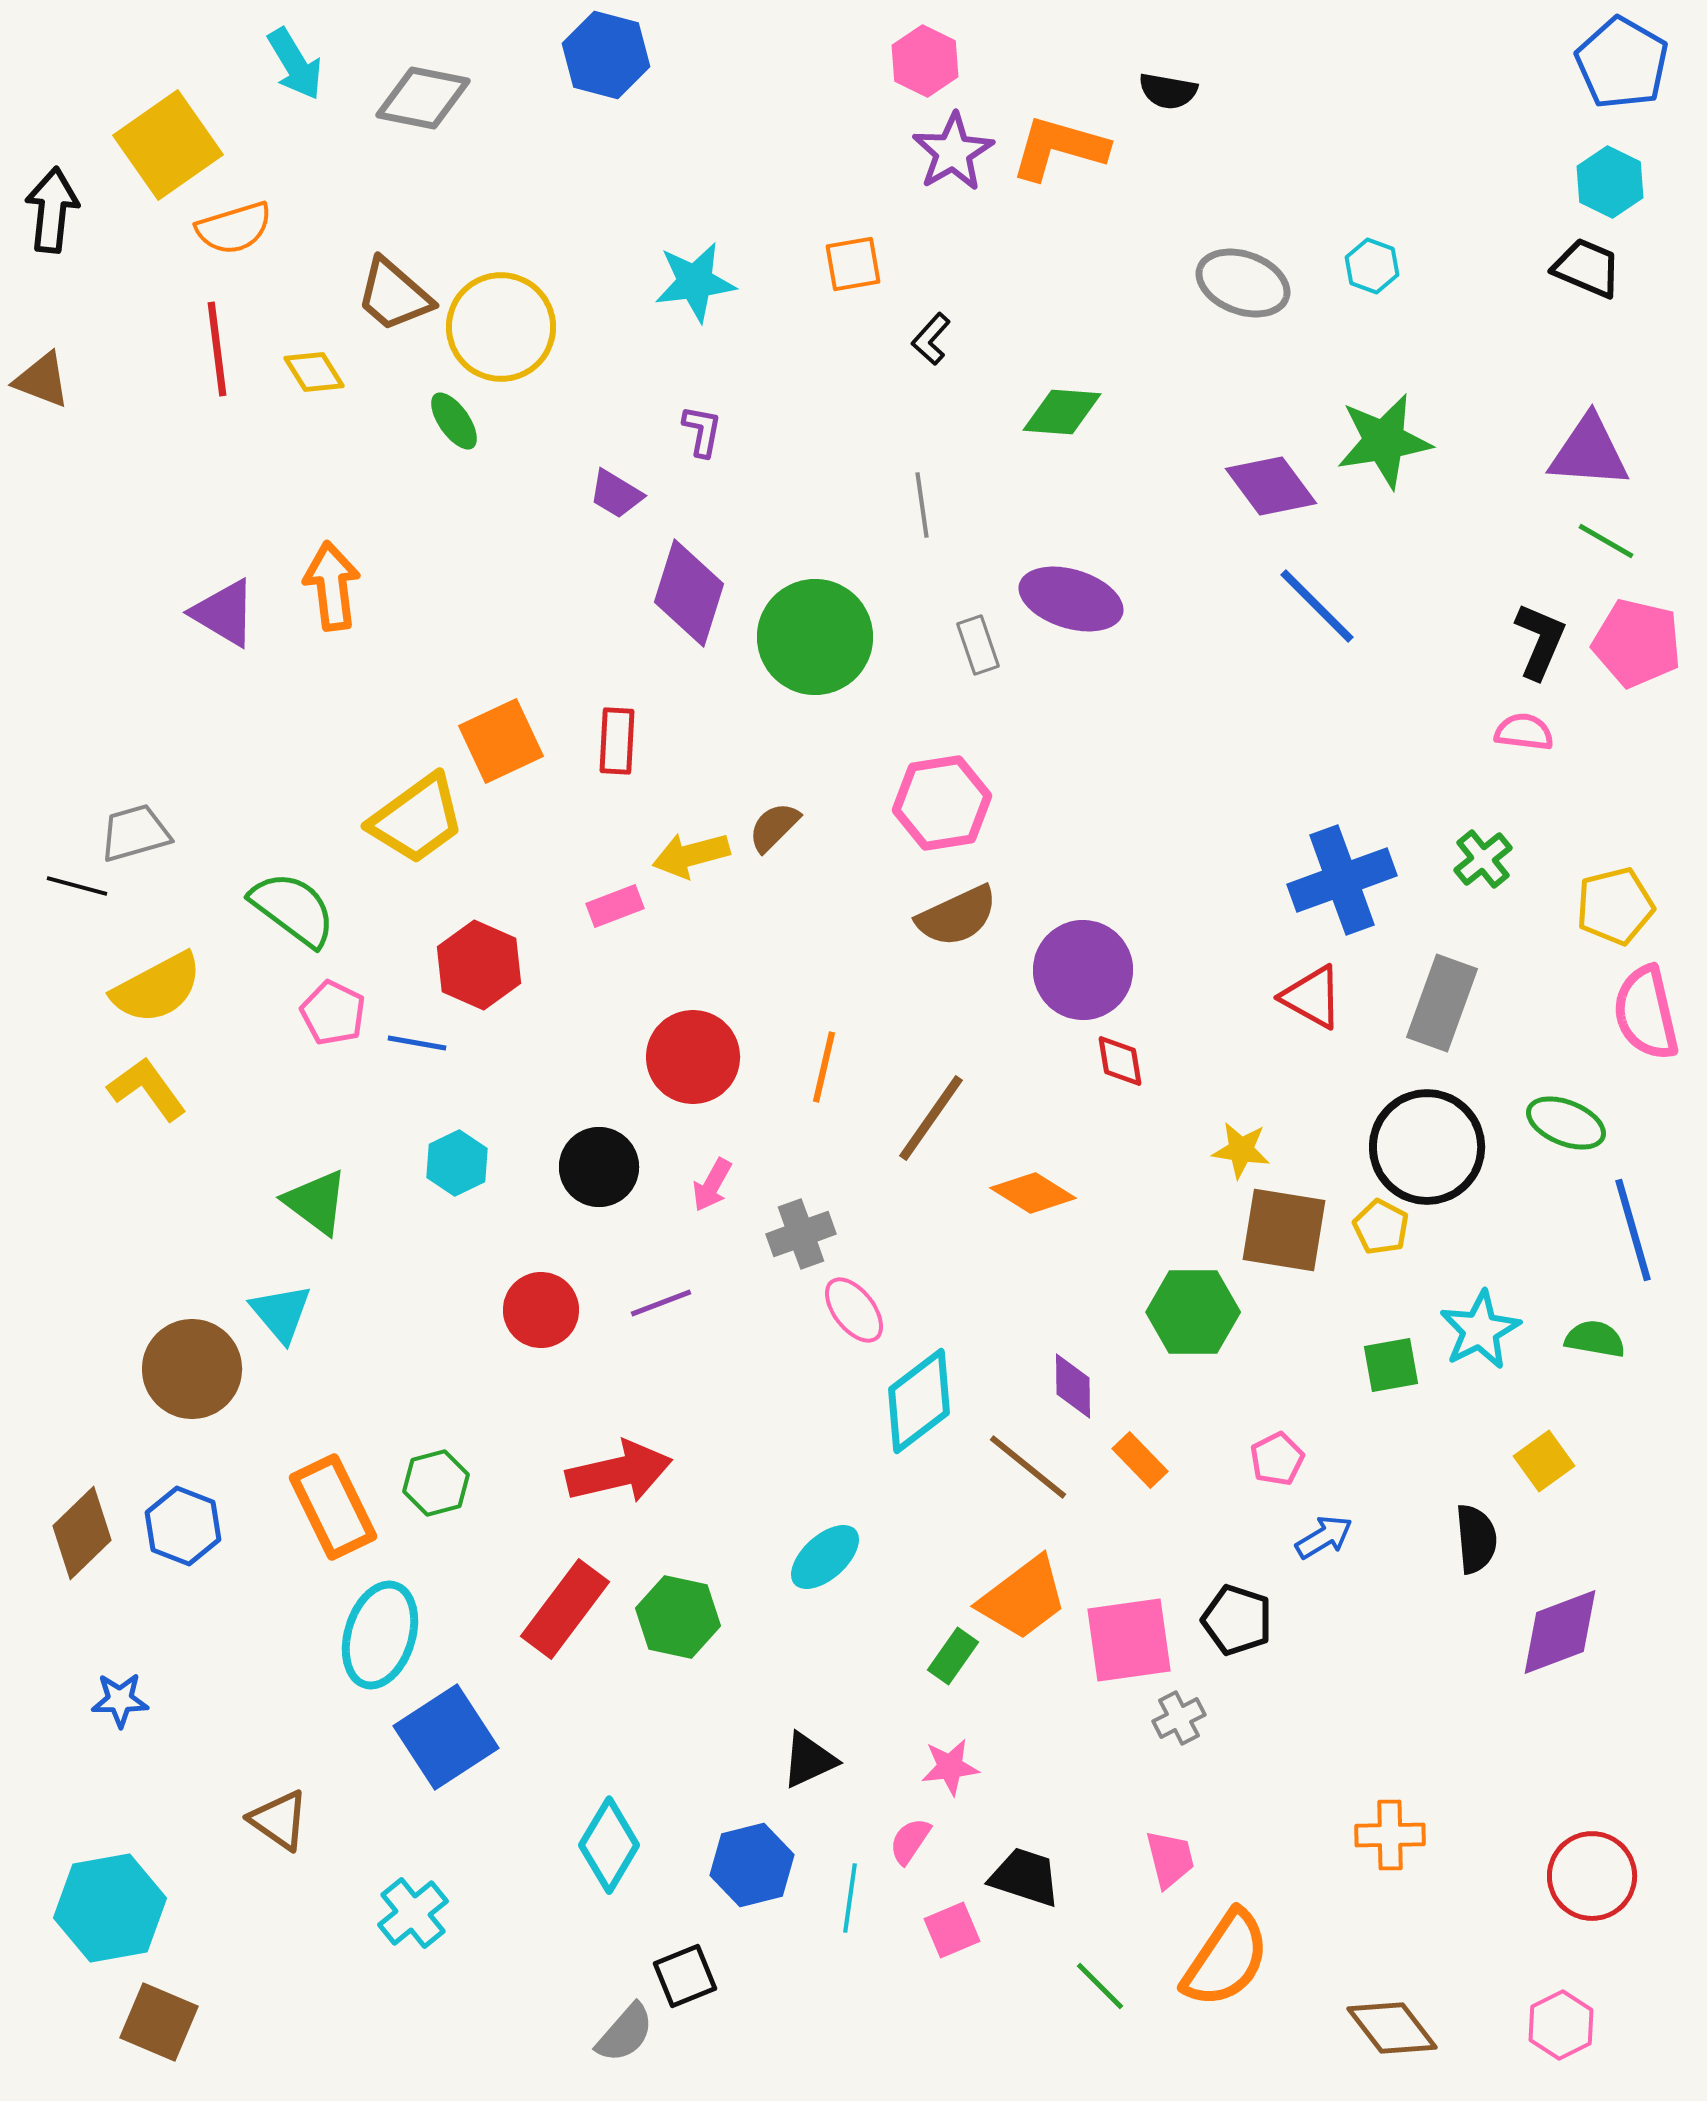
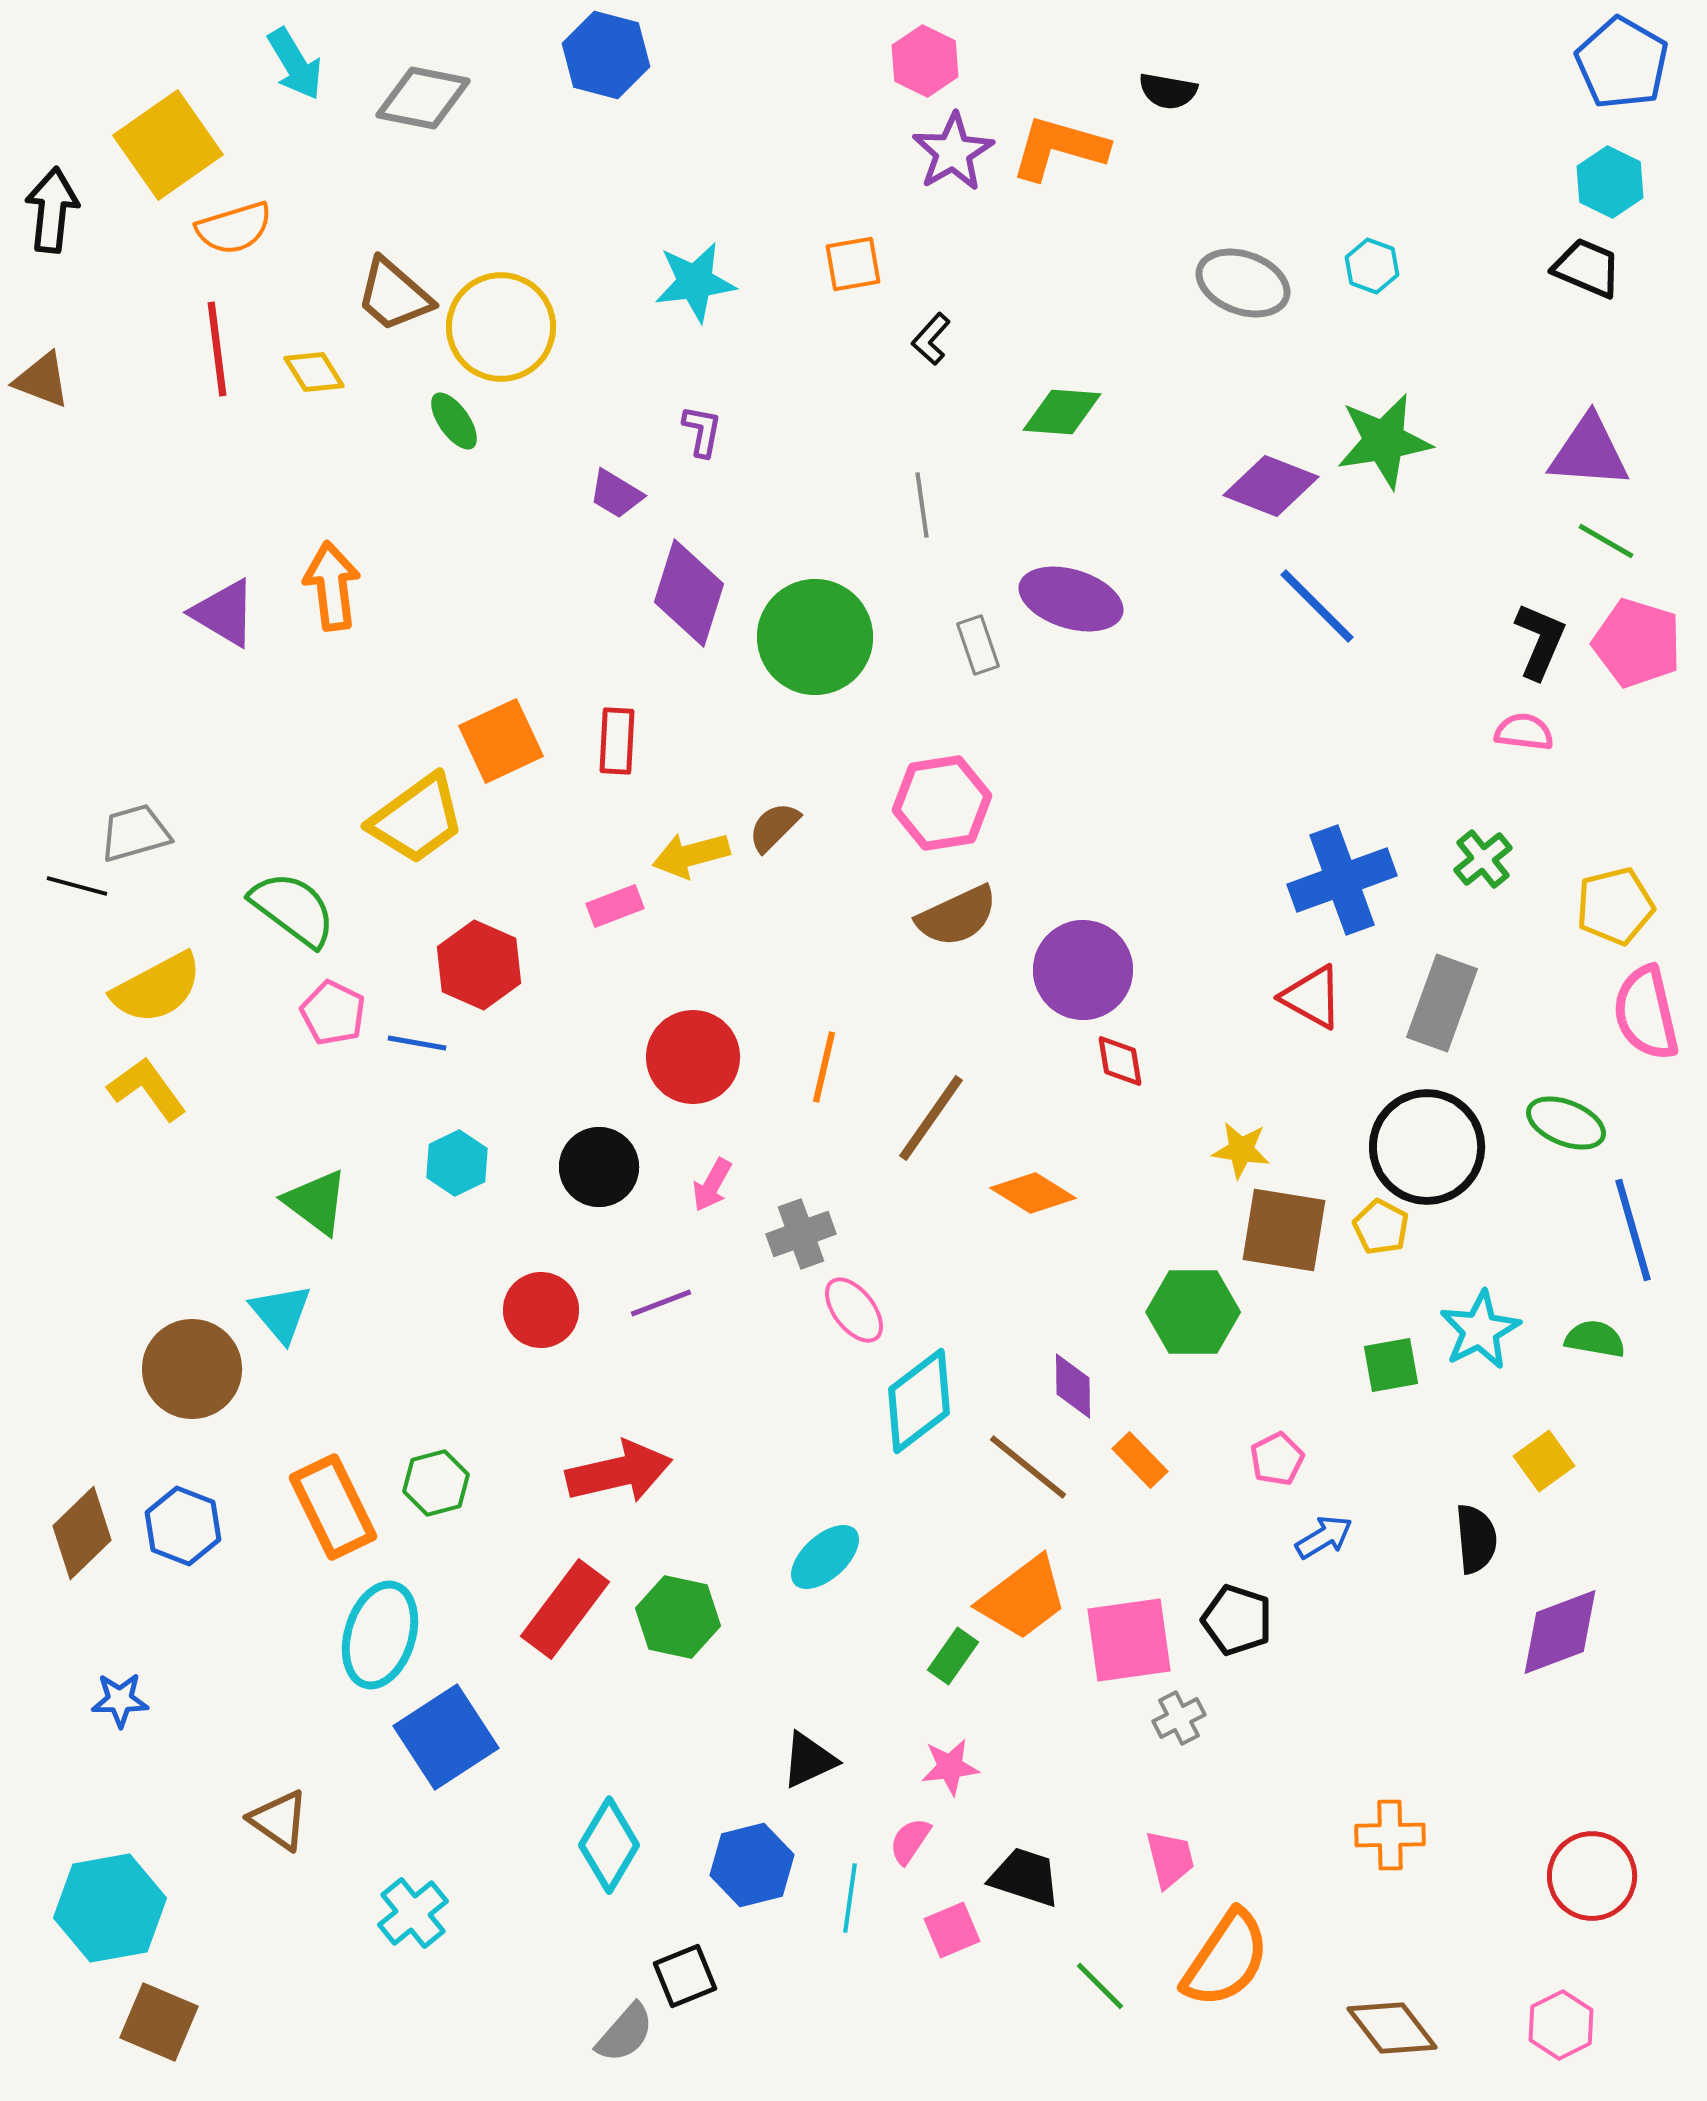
purple diamond at (1271, 486): rotated 32 degrees counterclockwise
pink pentagon at (1637, 643): rotated 4 degrees clockwise
